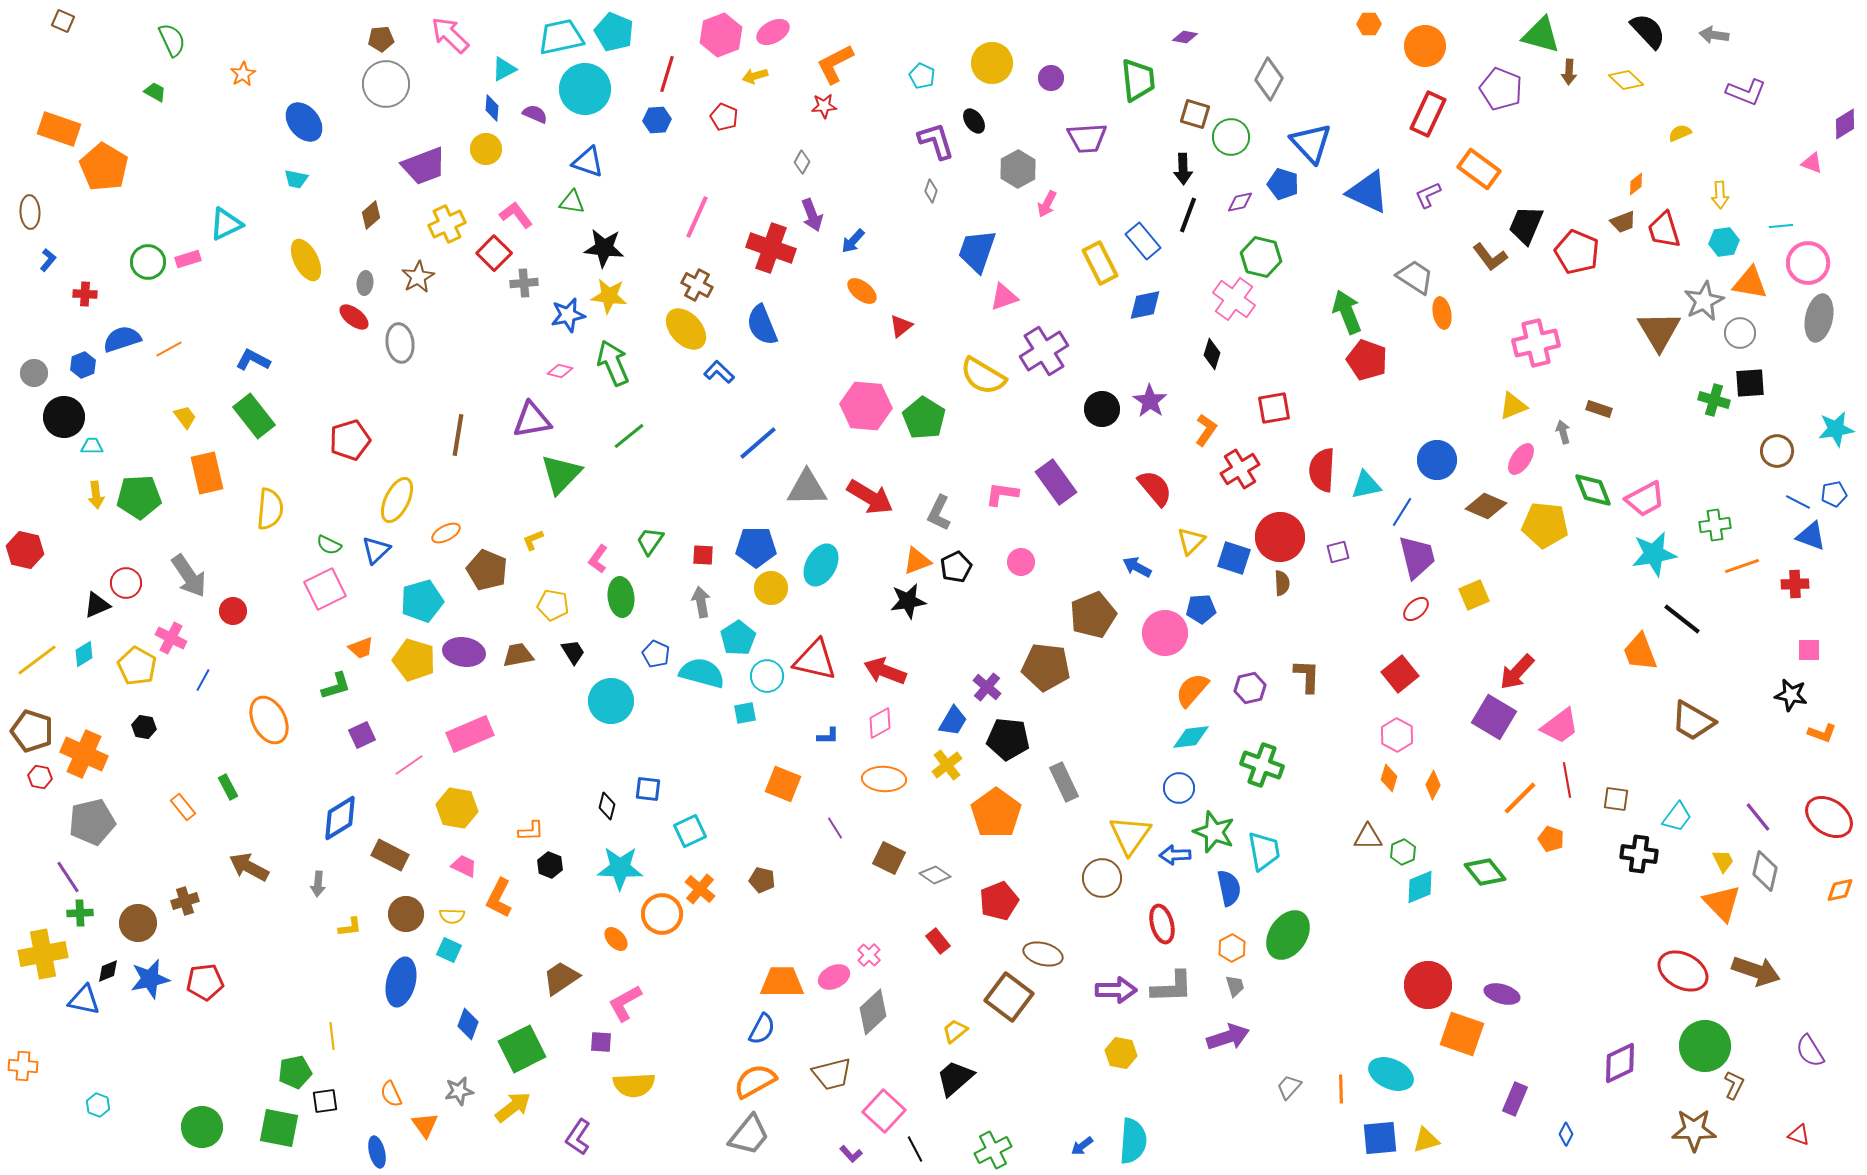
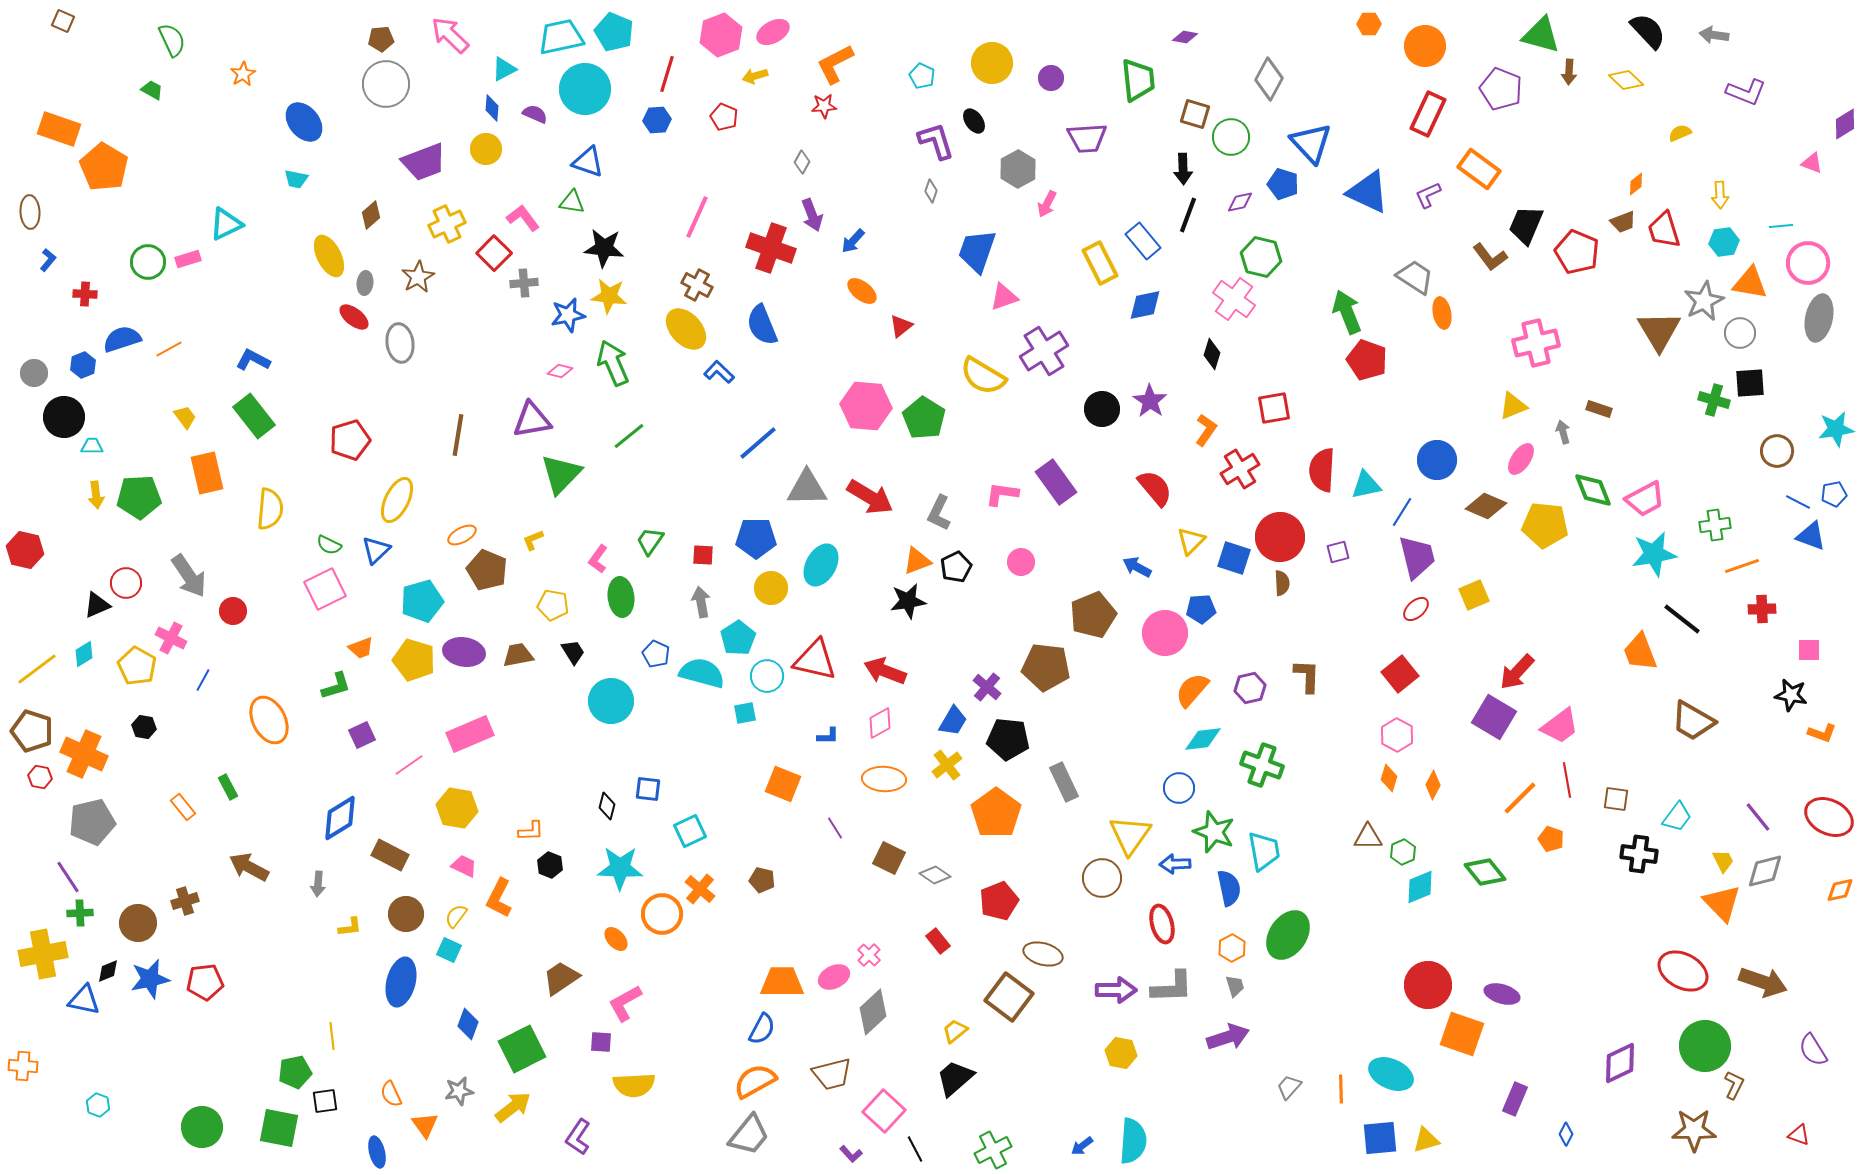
green trapezoid at (155, 92): moved 3 px left, 2 px up
purple trapezoid at (424, 166): moved 4 px up
pink L-shape at (516, 215): moved 7 px right, 3 px down
yellow ellipse at (306, 260): moved 23 px right, 4 px up
orange ellipse at (446, 533): moved 16 px right, 2 px down
blue pentagon at (756, 547): moved 9 px up
red cross at (1795, 584): moved 33 px left, 25 px down
yellow line at (37, 660): moved 9 px down
cyan diamond at (1191, 737): moved 12 px right, 2 px down
red ellipse at (1829, 817): rotated 9 degrees counterclockwise
blue arrow at (1175, 855): moved 9 px down
gray diamond at (1765, 871): rotated 63 degrees clockwise
yellow semicircle at (452, 916): moved 4 px right; rotated 125 degrees clockwise
brown arrow at (1756, 971): moved 7 px right, 11 px down
purple semicircle at (1810, 1051): moved 3 px right, 1 px up
